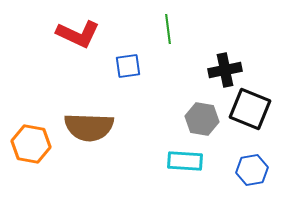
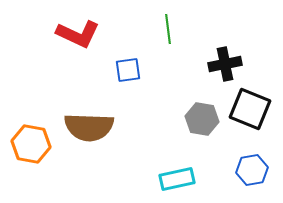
blue square: moved 4 px down
black cross: moved 6 px up
cyan rectangle: moved 8 px left, 18 px down; rotated 16 degrees counterclockwise
